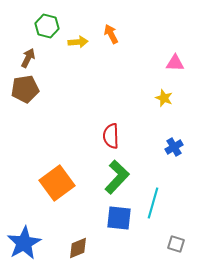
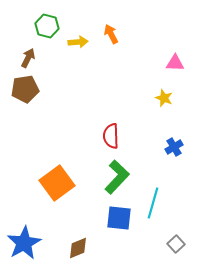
gray square: rotated 30 degrees clockwise
